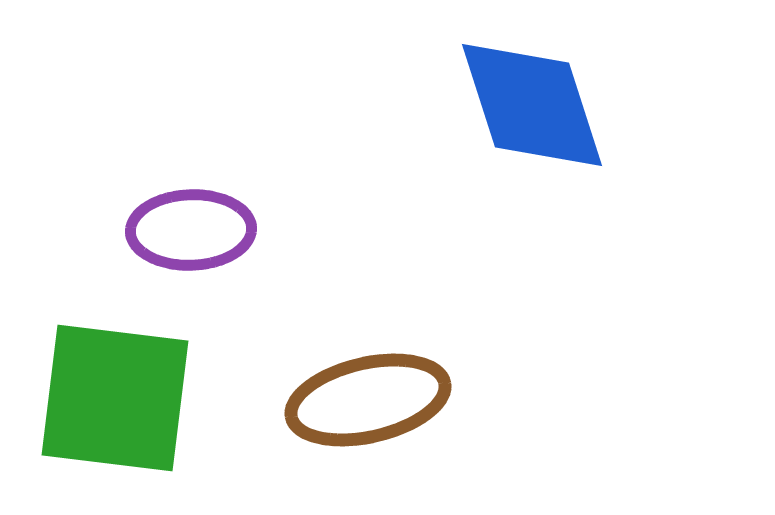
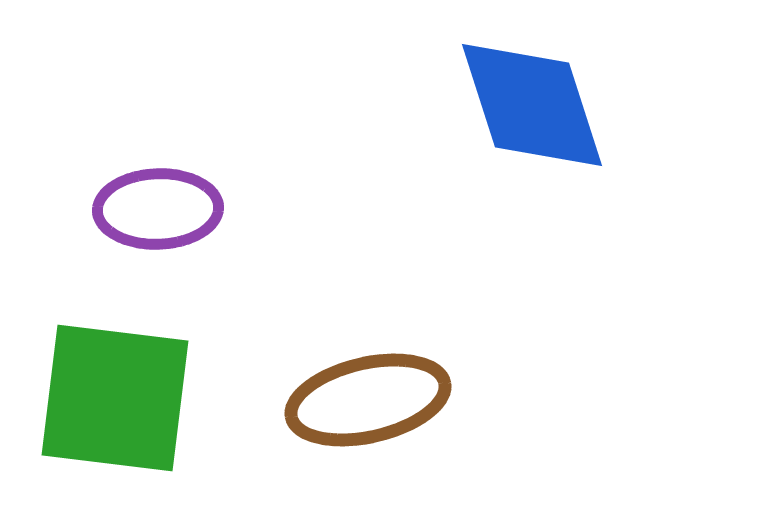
purple ellipse: moved 33 px left, 21 px up
